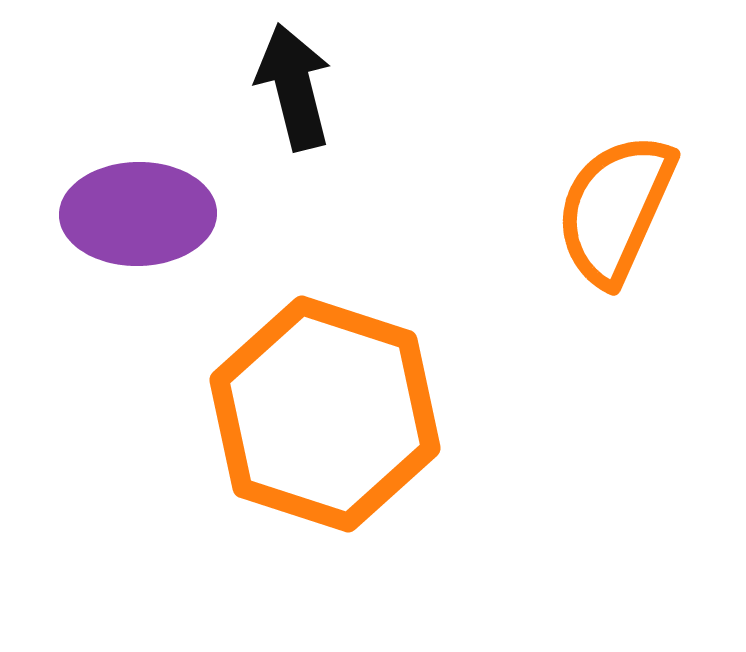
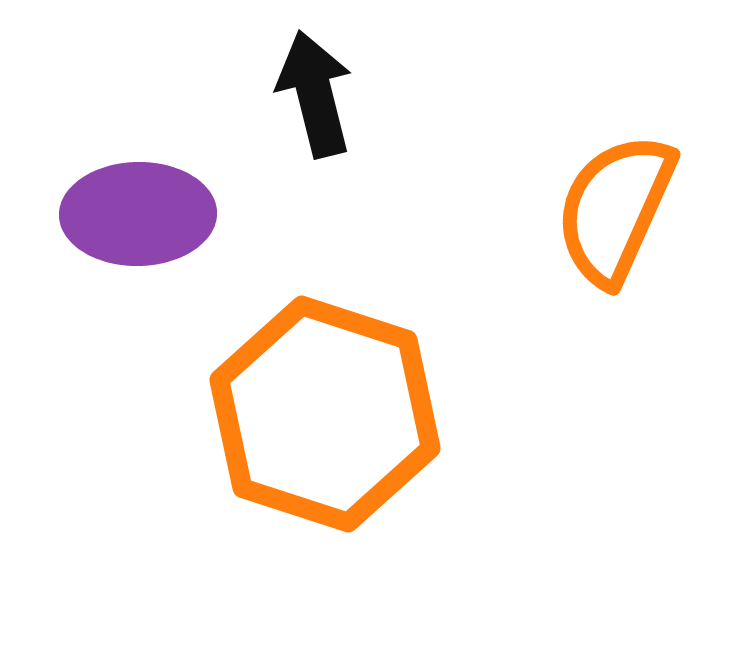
black arrow: moved 21 px right, 7 px down
